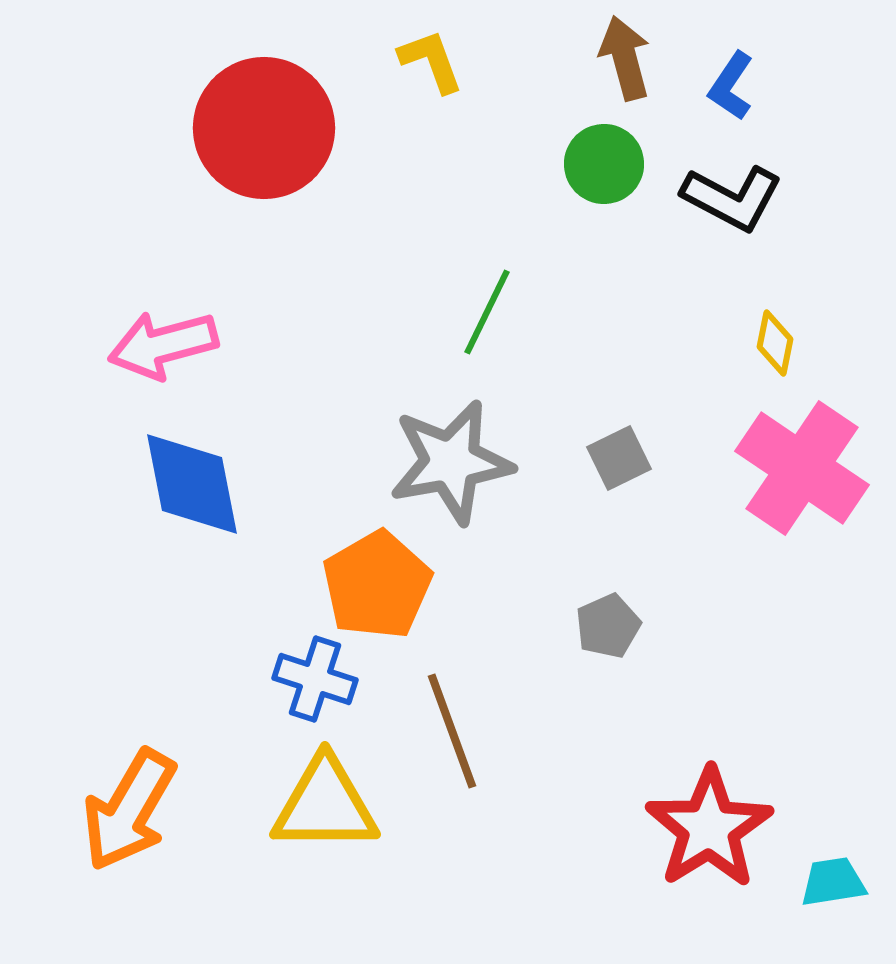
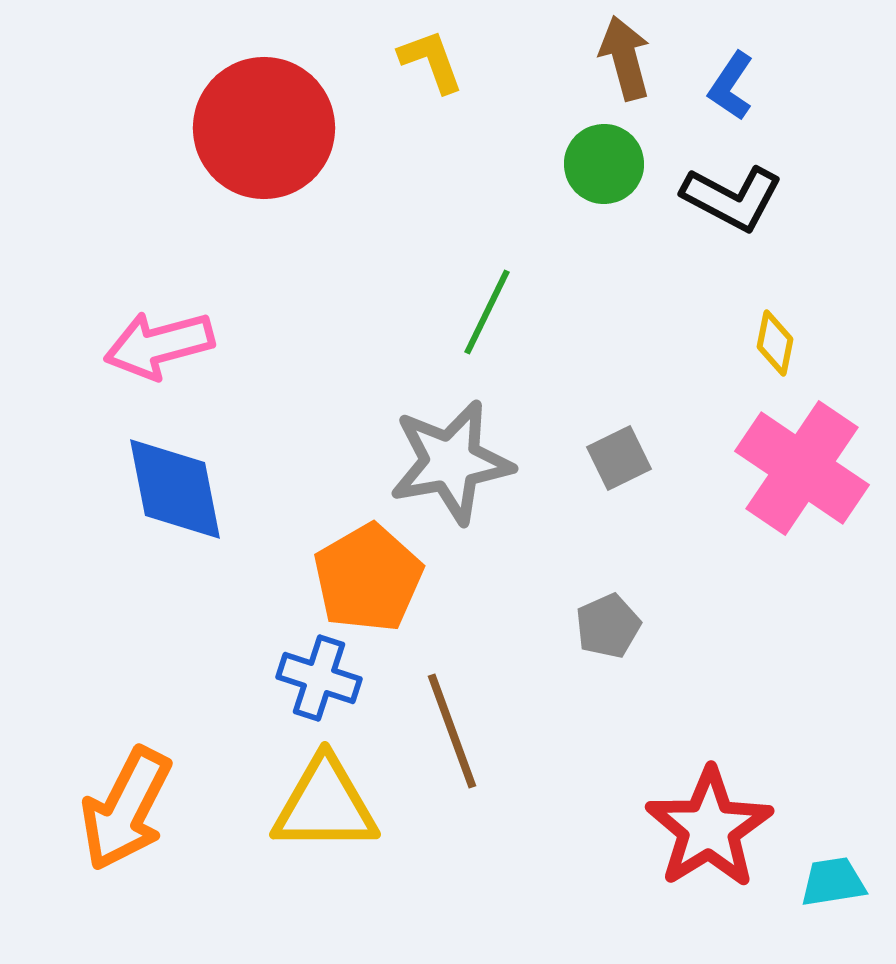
pink arrow: moved 4 px left
blue diamond: moved 17 px left, 5 px down
orange pentagon: moved 9 px left, 7 px up
blue cross: moved 4 px right, 1 px up
orange arrow: moved 3 px left, 1 px up; rotated 3 degrees counterclockwise
